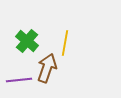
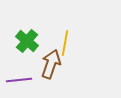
brown arrow: moved 4 px right, 4 px up
